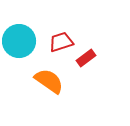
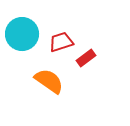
cyan circle: moved 3 px right, 7 px up
